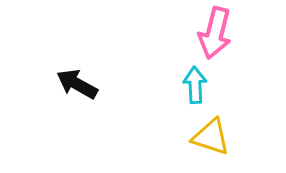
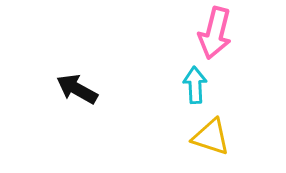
black arrow: moved 5 px down
